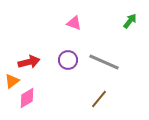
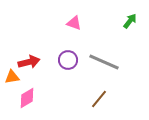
orange triangle: moved 4 px up; rotated 28 degrees clockwise
